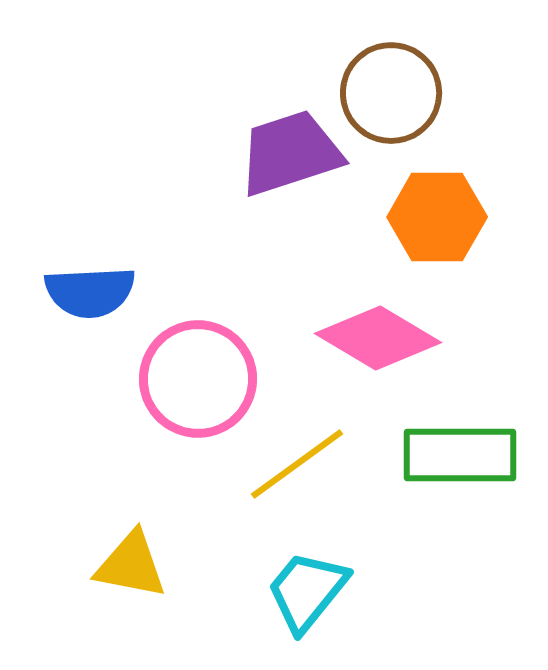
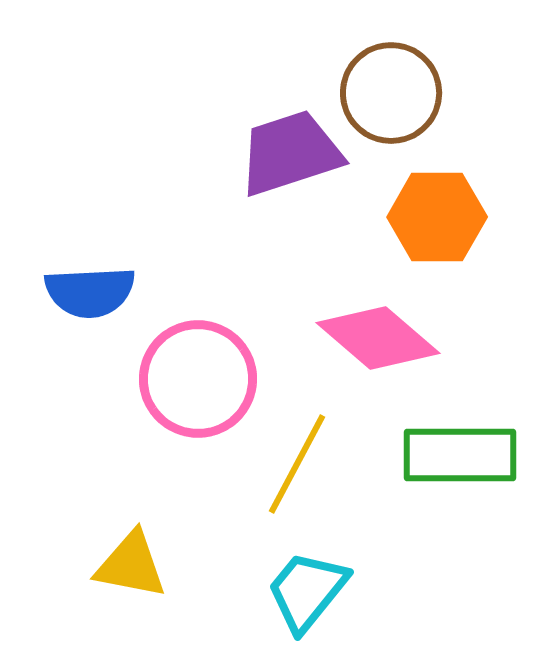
pink diamond: rotated 10 degrees clockwise
yellow line: rotated 26 degrees counterclockwise
